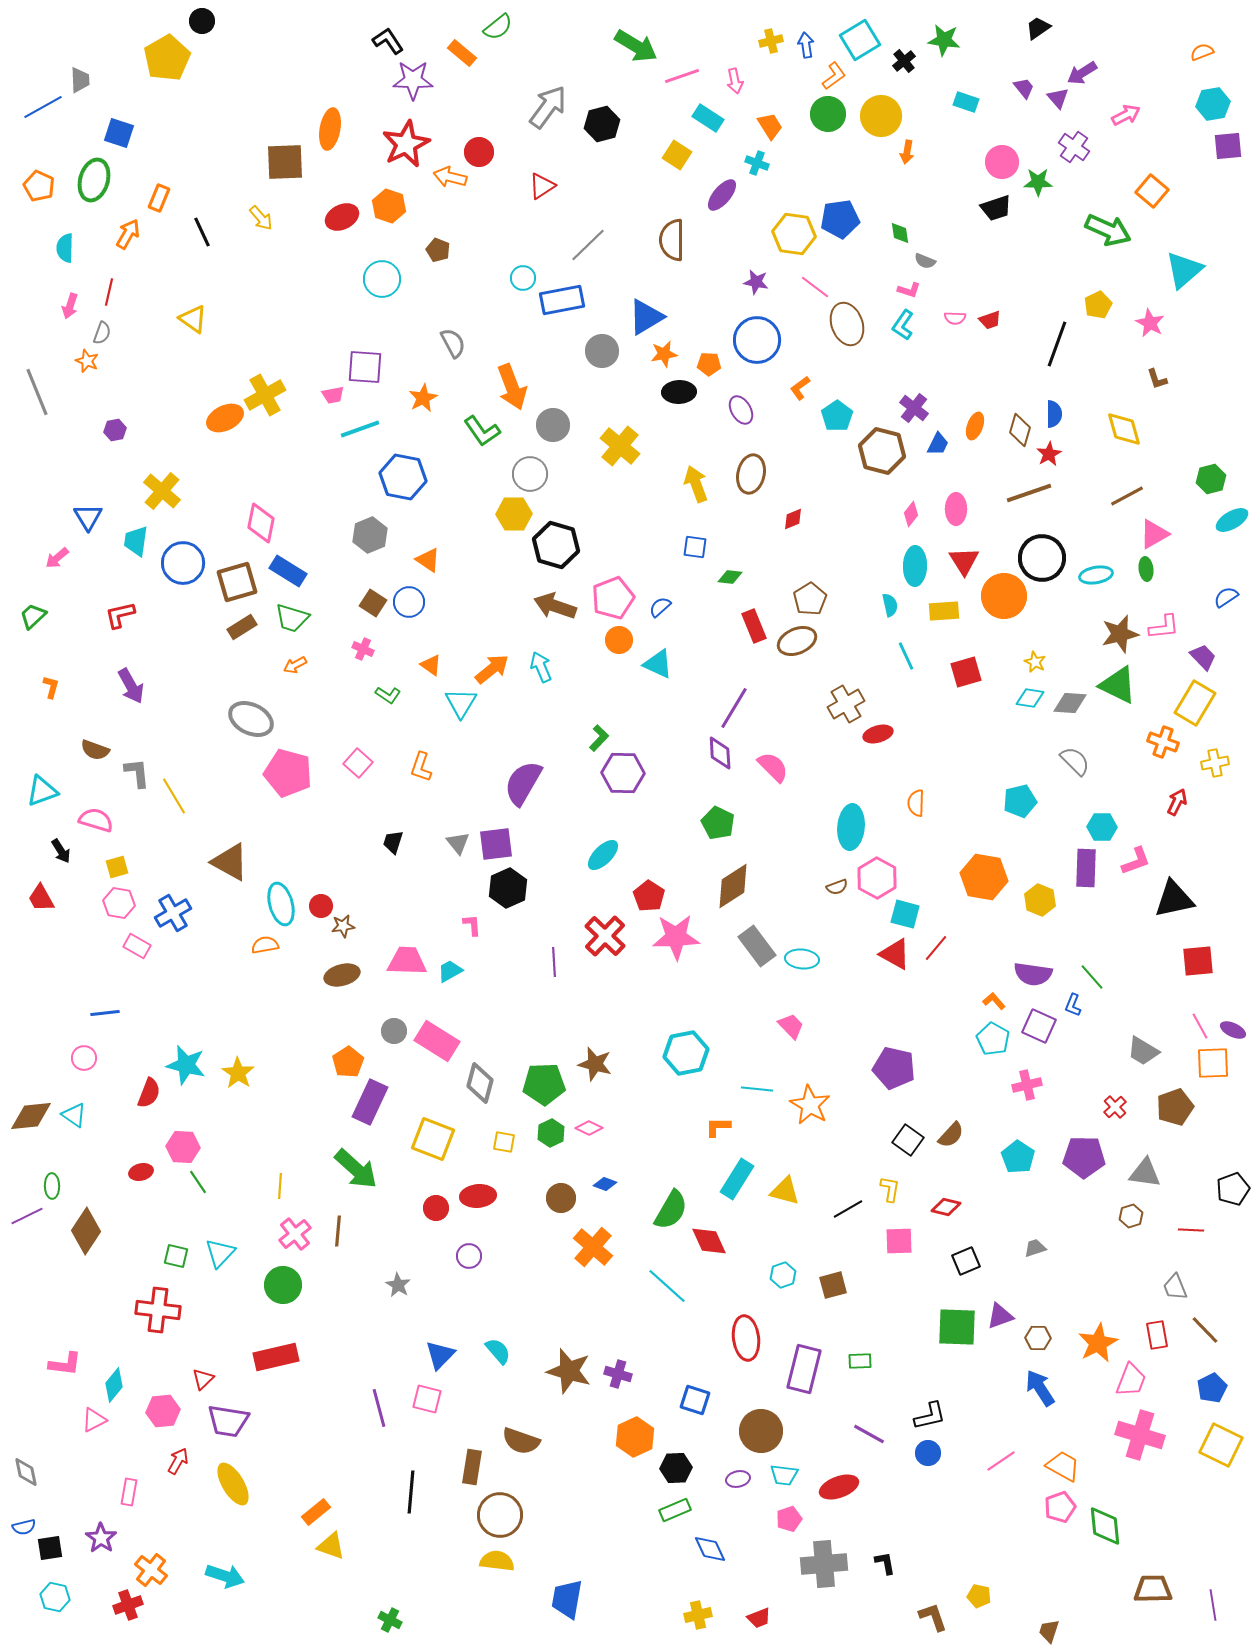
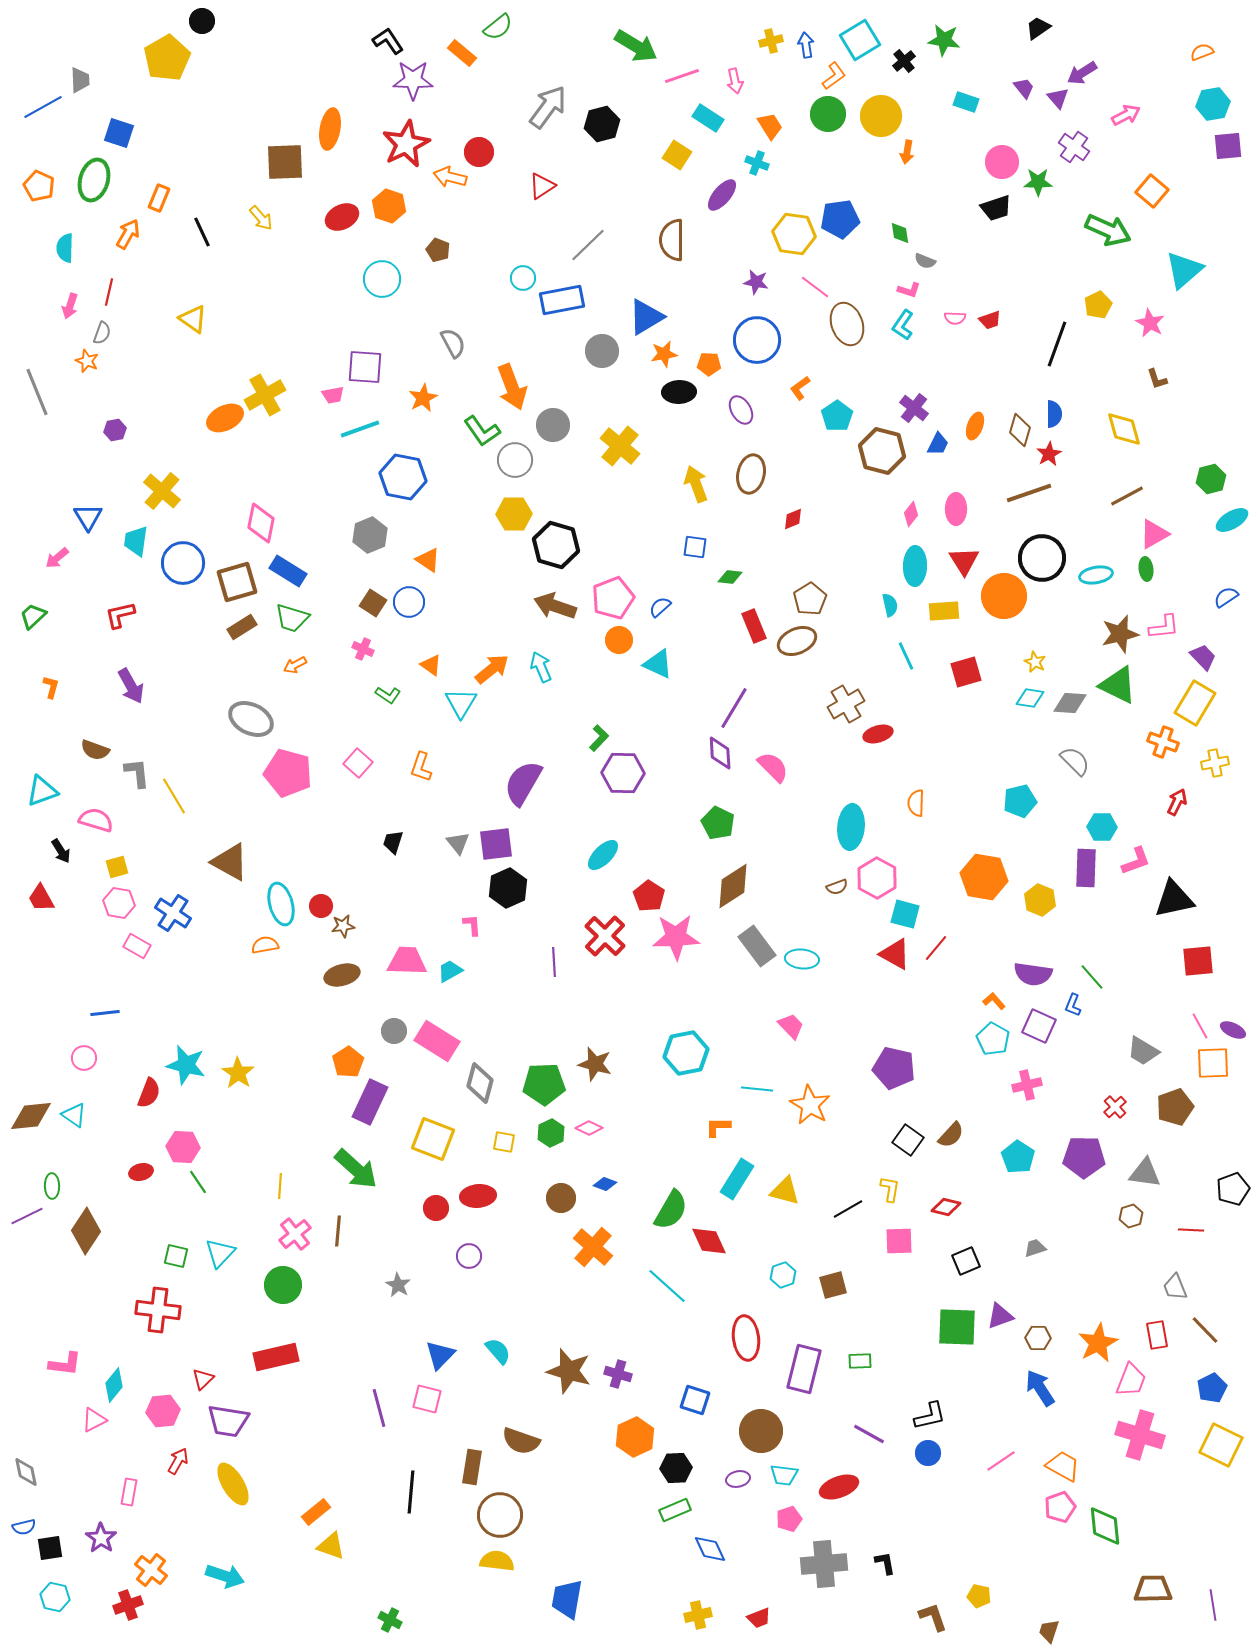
gray circle at (530, 474): moved 15 px left, 14 px up
blue cross at (173, 913): rotated 27 degrees counterclockwise
